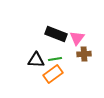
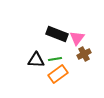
black rectangle: moved 1 px right
brown cross: rotated 24 degrees counterclockwise
orange rectangle: moved 5 px right
